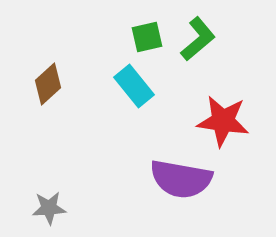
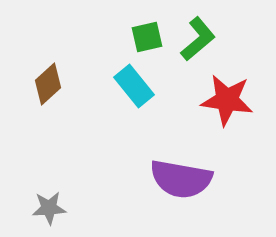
red star: moved 4 px right, 21 px up
